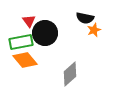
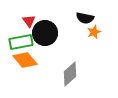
orange star: moved 2 px down
